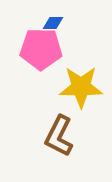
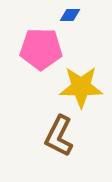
blue diamond: moved 17 px right, 8 px up
